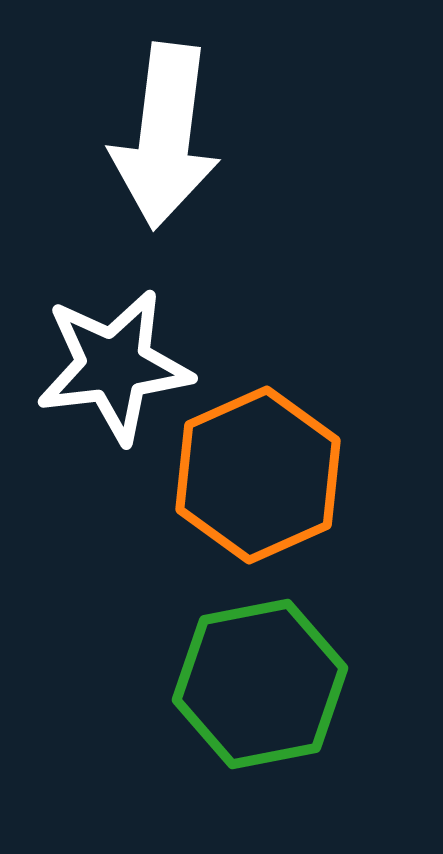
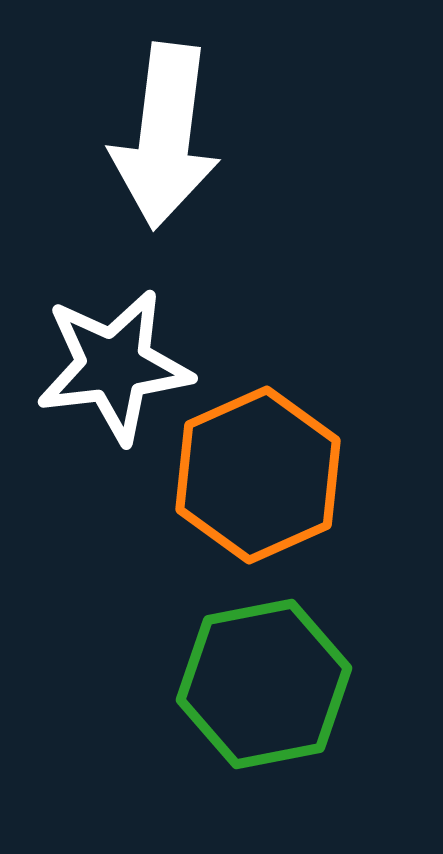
green hexagon: moved 4 px right
